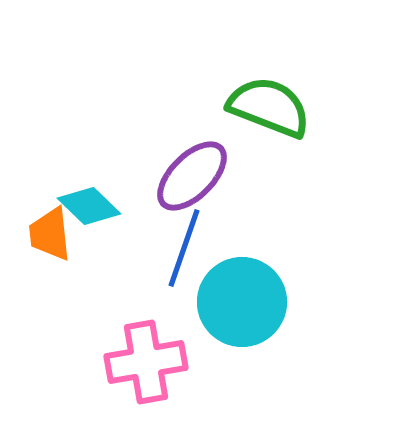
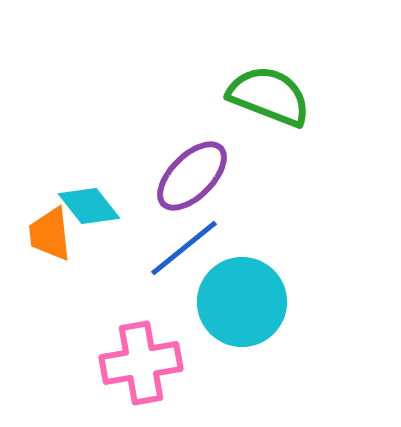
green semicircle: moved 11 px up
cyan diamond: rotated 8 degrees clockwise
blue line: rotated 32 degrees clockwise
pink cross: moved 5 px left, 1 px down
